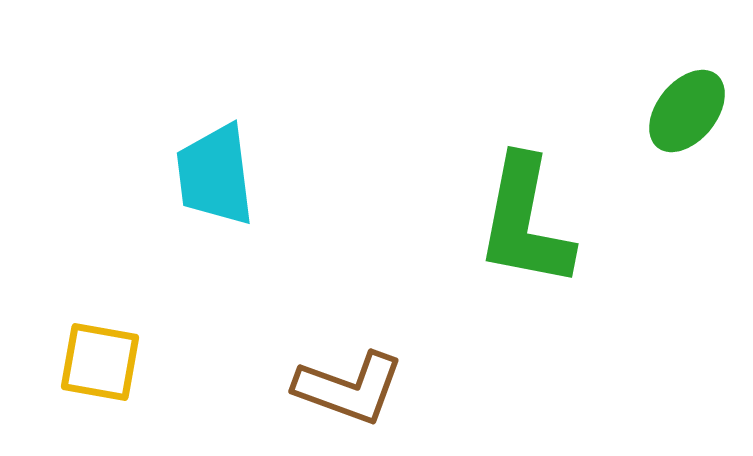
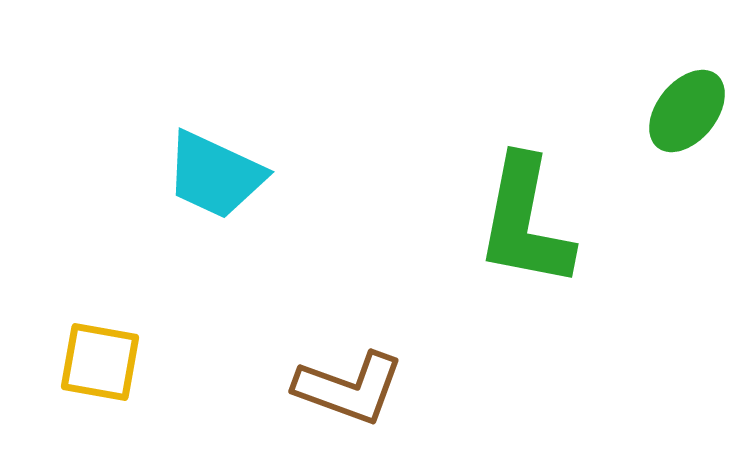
cyan trapezoid: rotated 58 degrees counterclockwise
